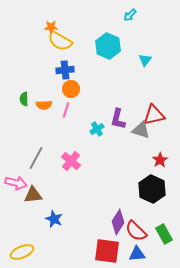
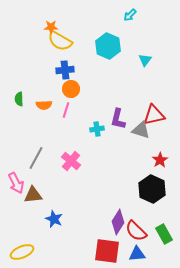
green semicircle: moved 5 px left
cyan cross: rotated 24 degrees clockwise
pink arrow: rotated 50 degrees clockwise
